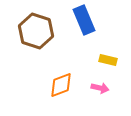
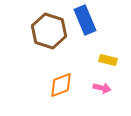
blue rectangle: moved 1 px right
brown hexagon: moved 13 px right
pink arrow: moved 2 px right
